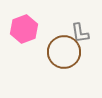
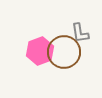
pink hexagon: moved 16 px right, 22 px down
